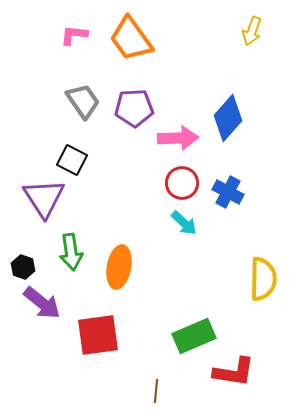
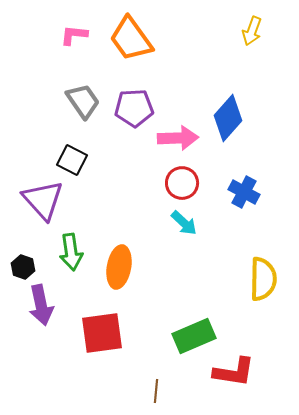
blue cross: moved 16 px right
purple triangle: moved 1 px left, 2 px down; rotated 9 degrees counterclockwise
purple arrow: moved 1 px left, 2 px down; rotated 39 degrees clockwise
red square: moved 4 px right, 2 px up
